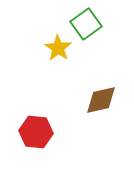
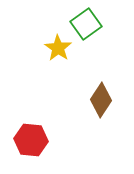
brown diamond: rotated 44 degrees counterclockwise
red hexagon: moved 5 px left, 8 px down
